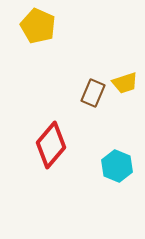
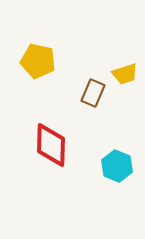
yellow pentagon: moved 35 px down; rotated 12 degrees counterclockwise
yellow trapezoid: moved 9 px up
red diamond: rotated 39 degrees counterclockwise
